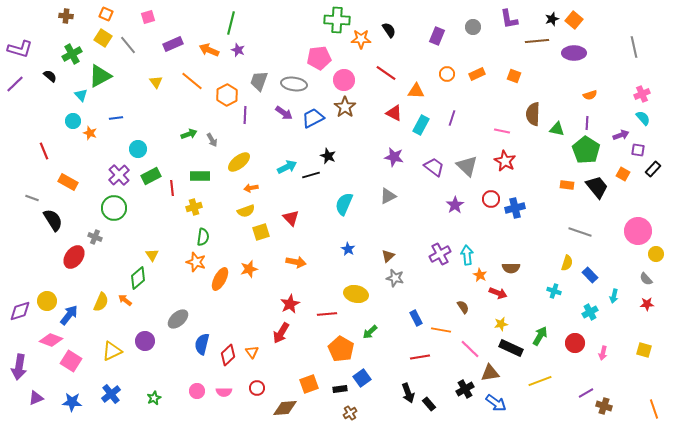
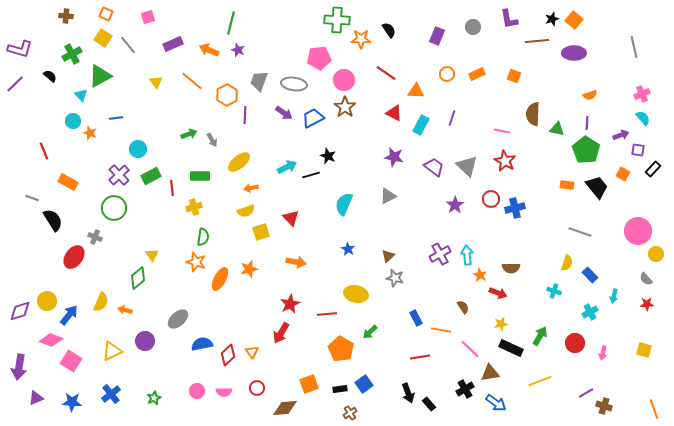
orange arrow at (125, 300): moved 10 px down; rotated 24 degrees counterclockwise
blue semicircle at (202, 344): rotated 65 degrees clockwise
blue square at (362, 378): moved 2 px right, 6 px down
